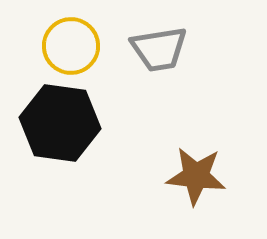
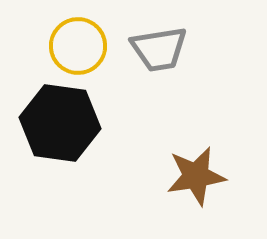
yellow circle: moved 7 px right
brown star: rotated 16 degrees counterclockwise
